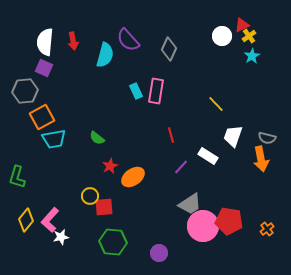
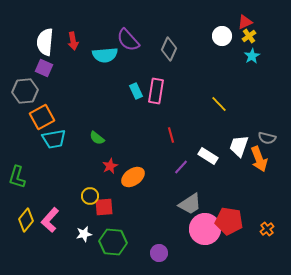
red triangle: moved 3 px right, 3 px up
cyan semicircle: rotated 70 degrees clockwise
yellow line: moved 3 px right
white trapezoid: moved 6 px right, 10 px down
orange arrow: moved 2 px left; rotated 10 degrees counterclockwise
pink circle: moved 2 px right, 3 px down
white star: moved 23 px right, 3 px up
